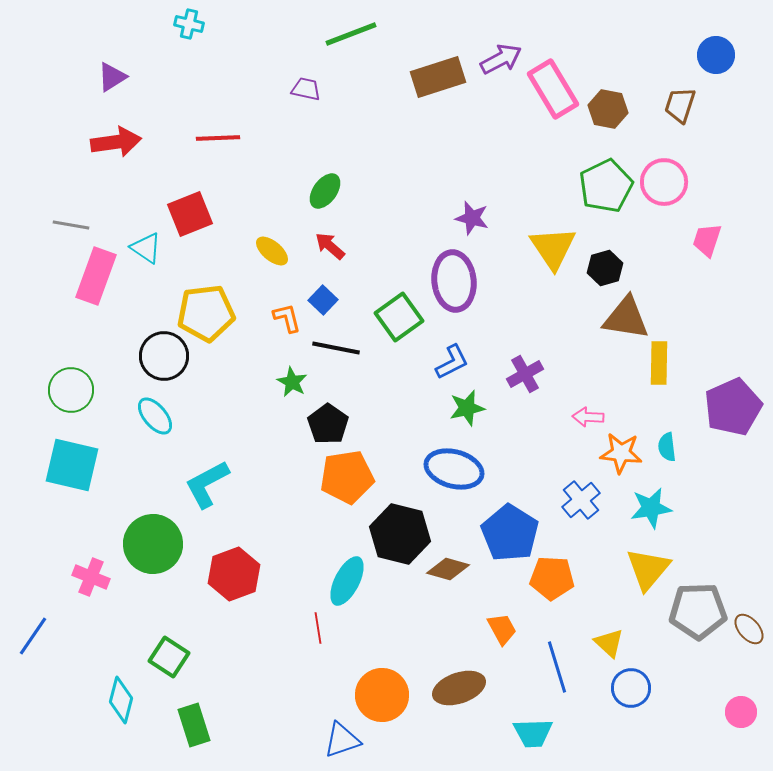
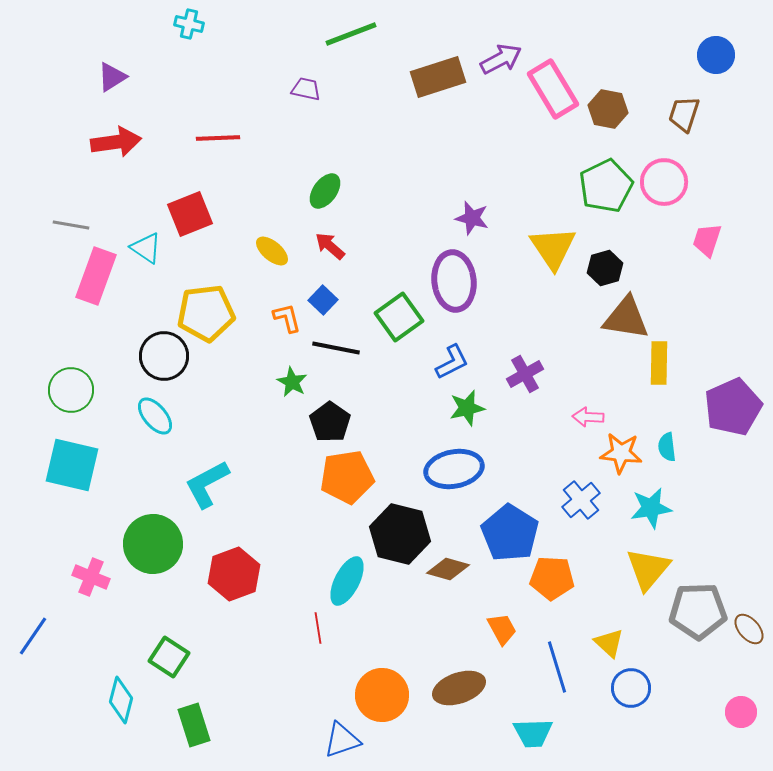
brown trapezoid at (680, 105): moved 4 px right, 9 px down
black pentagon at (328, 424): moved 2 px right, 2 px up
blue ellipse at (454, 469): rotated 26 degrees counterclockwise
